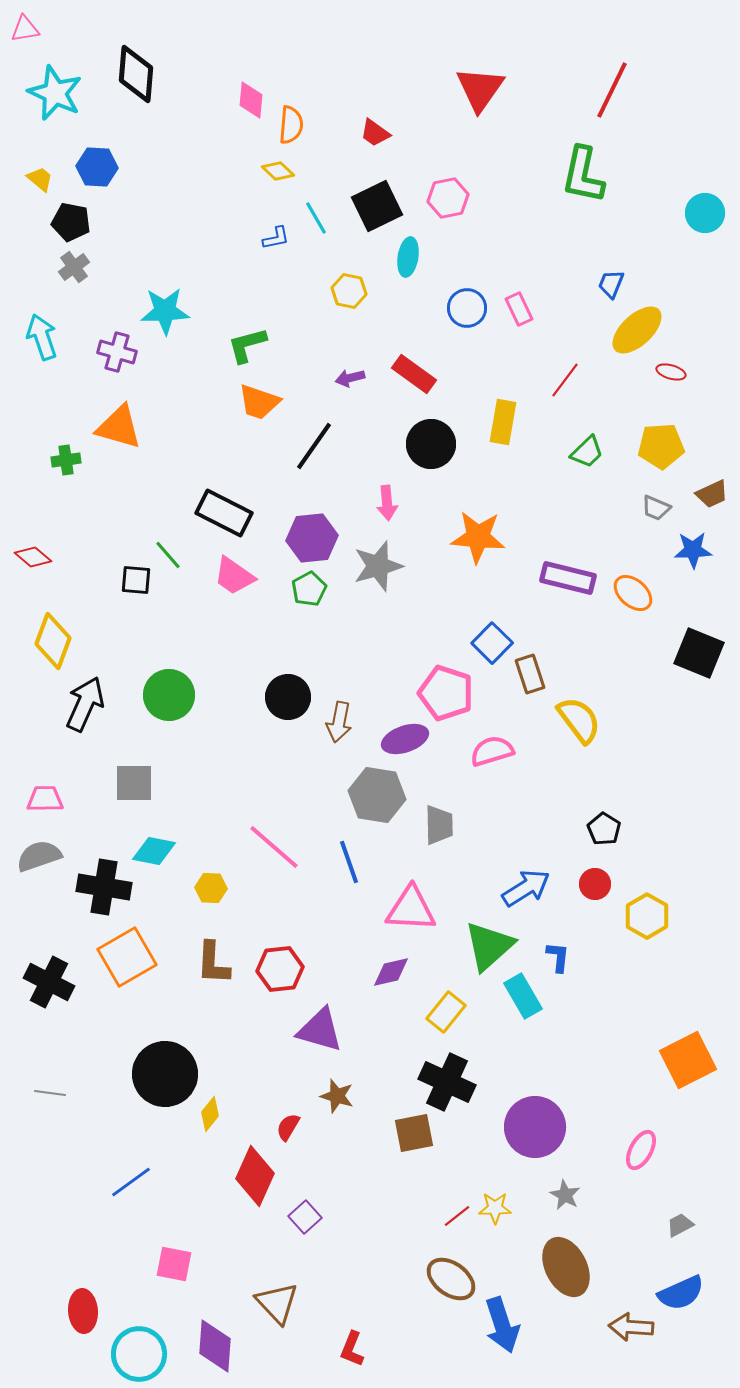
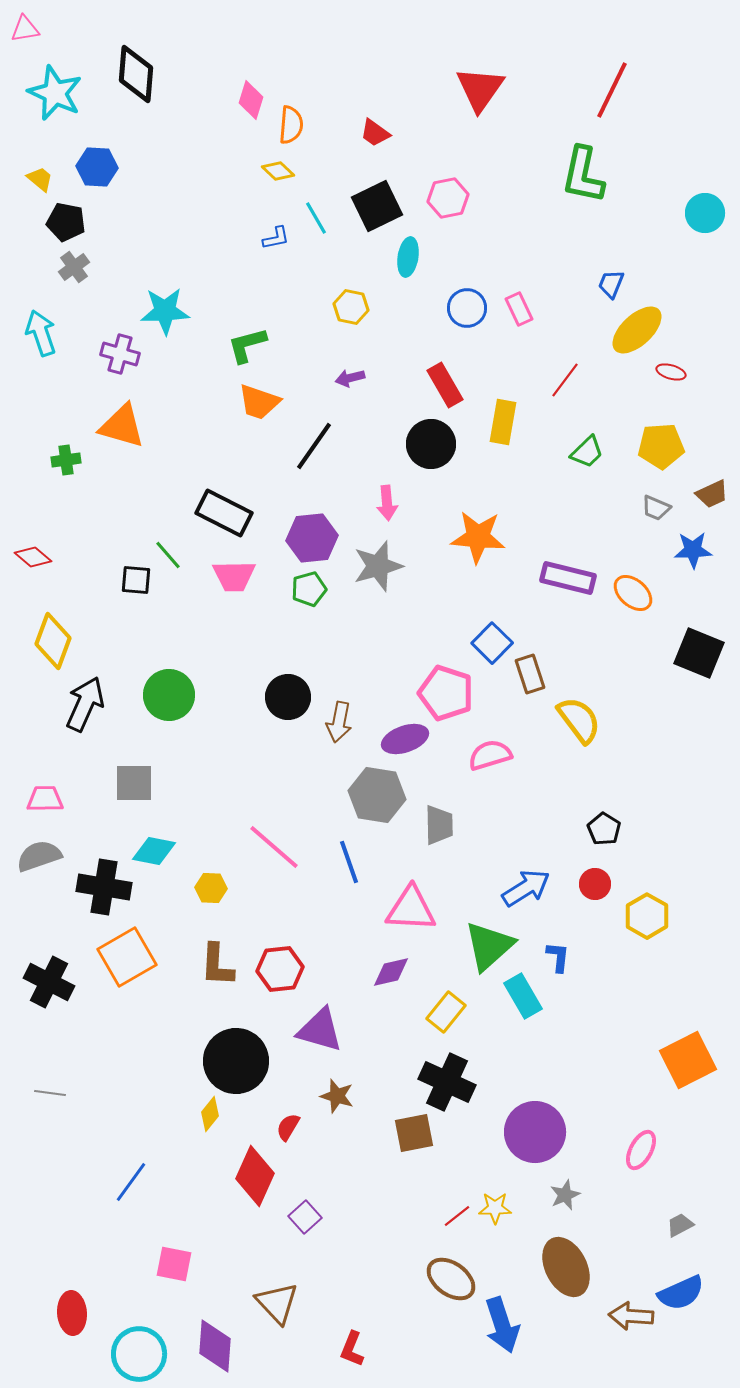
pink diamond at (251, 100): rotated 12 degrees clockwise
black pentagon at (71, 222): moved 5 px left
yellow hexagon at (349, 291): moved 2 px right, 16 px down
cyan arrow at (42, 337): moved 1 px left, 4 px up
purple cross at (117, 352): moved 3 px right, 2 px down
red rectangle at (414, 374): moved 31 px right, 11 px down; rotated 24 degrees clockwise
orange triangle at (119, 427): moved 3 px right, 1 px up
pink trapezoid at (234, 576): rotated 36 degrees counterclockwise
green pentagon at (309, 589): rotated 12 degrees clockwise
pink semicircle at (492, 751): moved 2 px left, 4 px down
brown L-shape at (213, 963): moved 4 px right, 2 px down
black circle at (165, 1074): moved 71 px right, 13 px up
purple circle at (535, 1127): moved 5 px down
blue line at (131, 1182): rotated 18 degrees counterclockwise
gray star at (565, 1195): rotated 20 degrees clockwise
red ellipse at (83, 1311): moved 11 px left, 2 px down
brown arrow at (631, 1327): moved 11 px up
